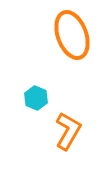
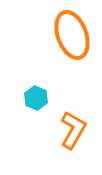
orange L-shape: moved 5 px right, 1 px up
